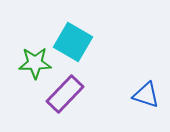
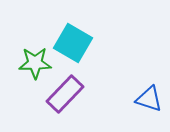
cyan square: moved 1 px down
blue triangle: moved 3 px right, 4 px down
